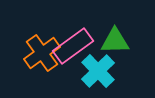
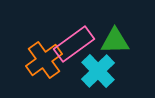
pink rectangle: moved 1 px right, 2 px up
orange cross: moved 2 px right, 7 px down
